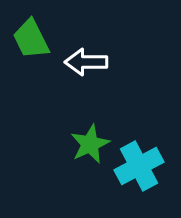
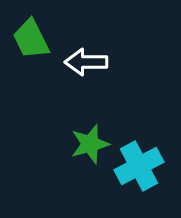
green star: rotated 9 degrees clockwise
